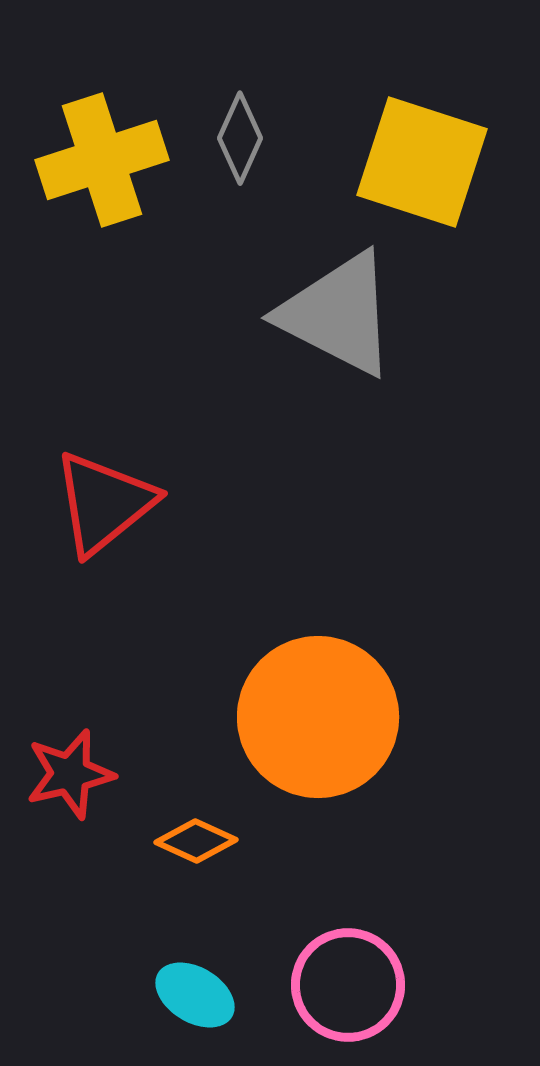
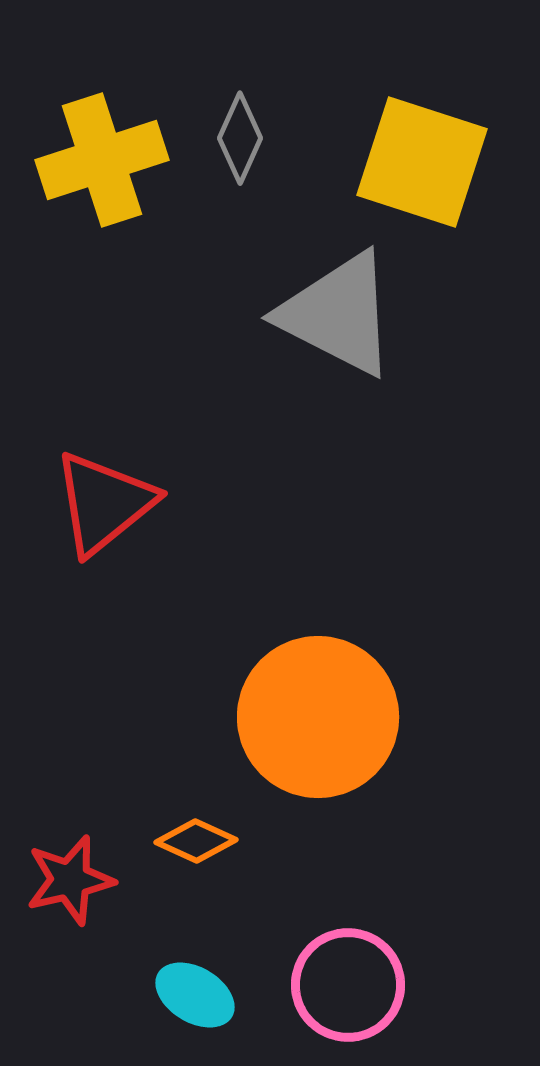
red star: moved 106 px down
